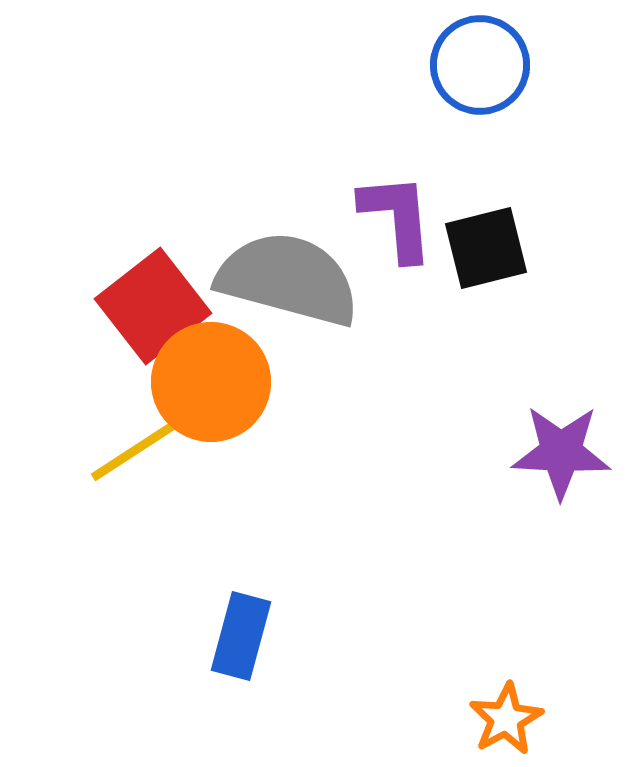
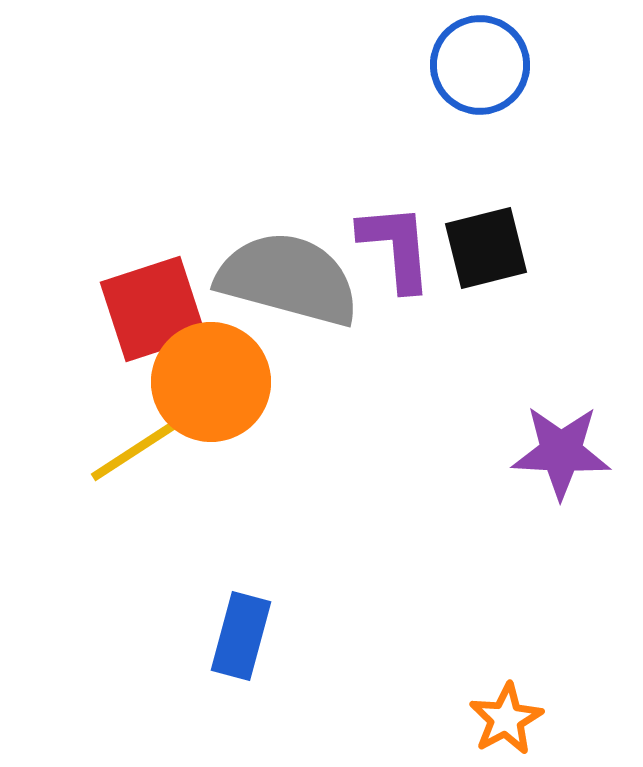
purple L-shape: moved 1 px left, 30 px down
red square: moved 3 px down; rotated 20 degrees clockwise
